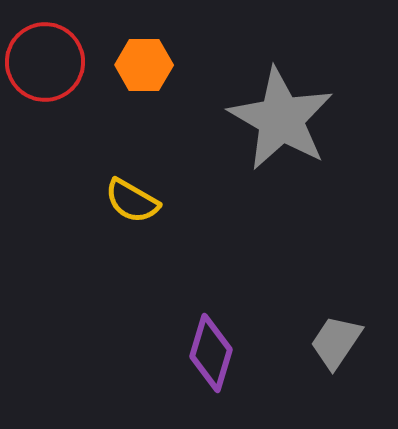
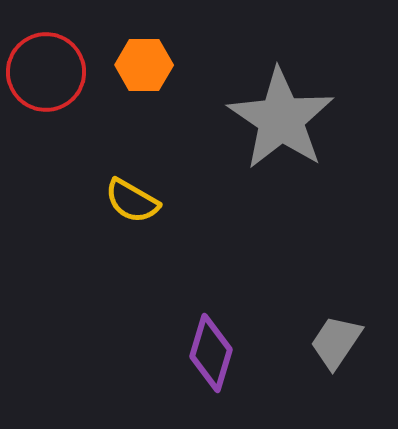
red circle: moved 1 px right, 10 px down
gray star: rotated 4 degrees clockwise
